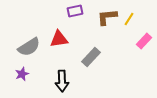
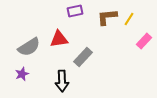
gray rectangle: moved 8 px left
